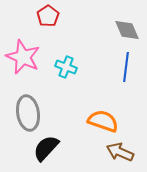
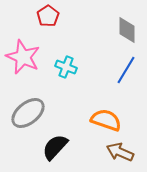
gray diamond: rotated 24 degrees clockwise
blue line: moved 3 px down; rotated 24 degrees clockwise
gray ellipse: rotated 60 degrees clockwise
orange semicircle: moved 3 px right, 1 px up
black semicircle: moved 9 px right, 1 px up
